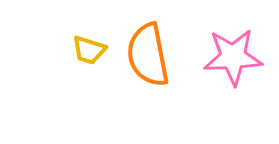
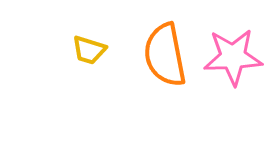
orange semicircle: moved 17 px right
